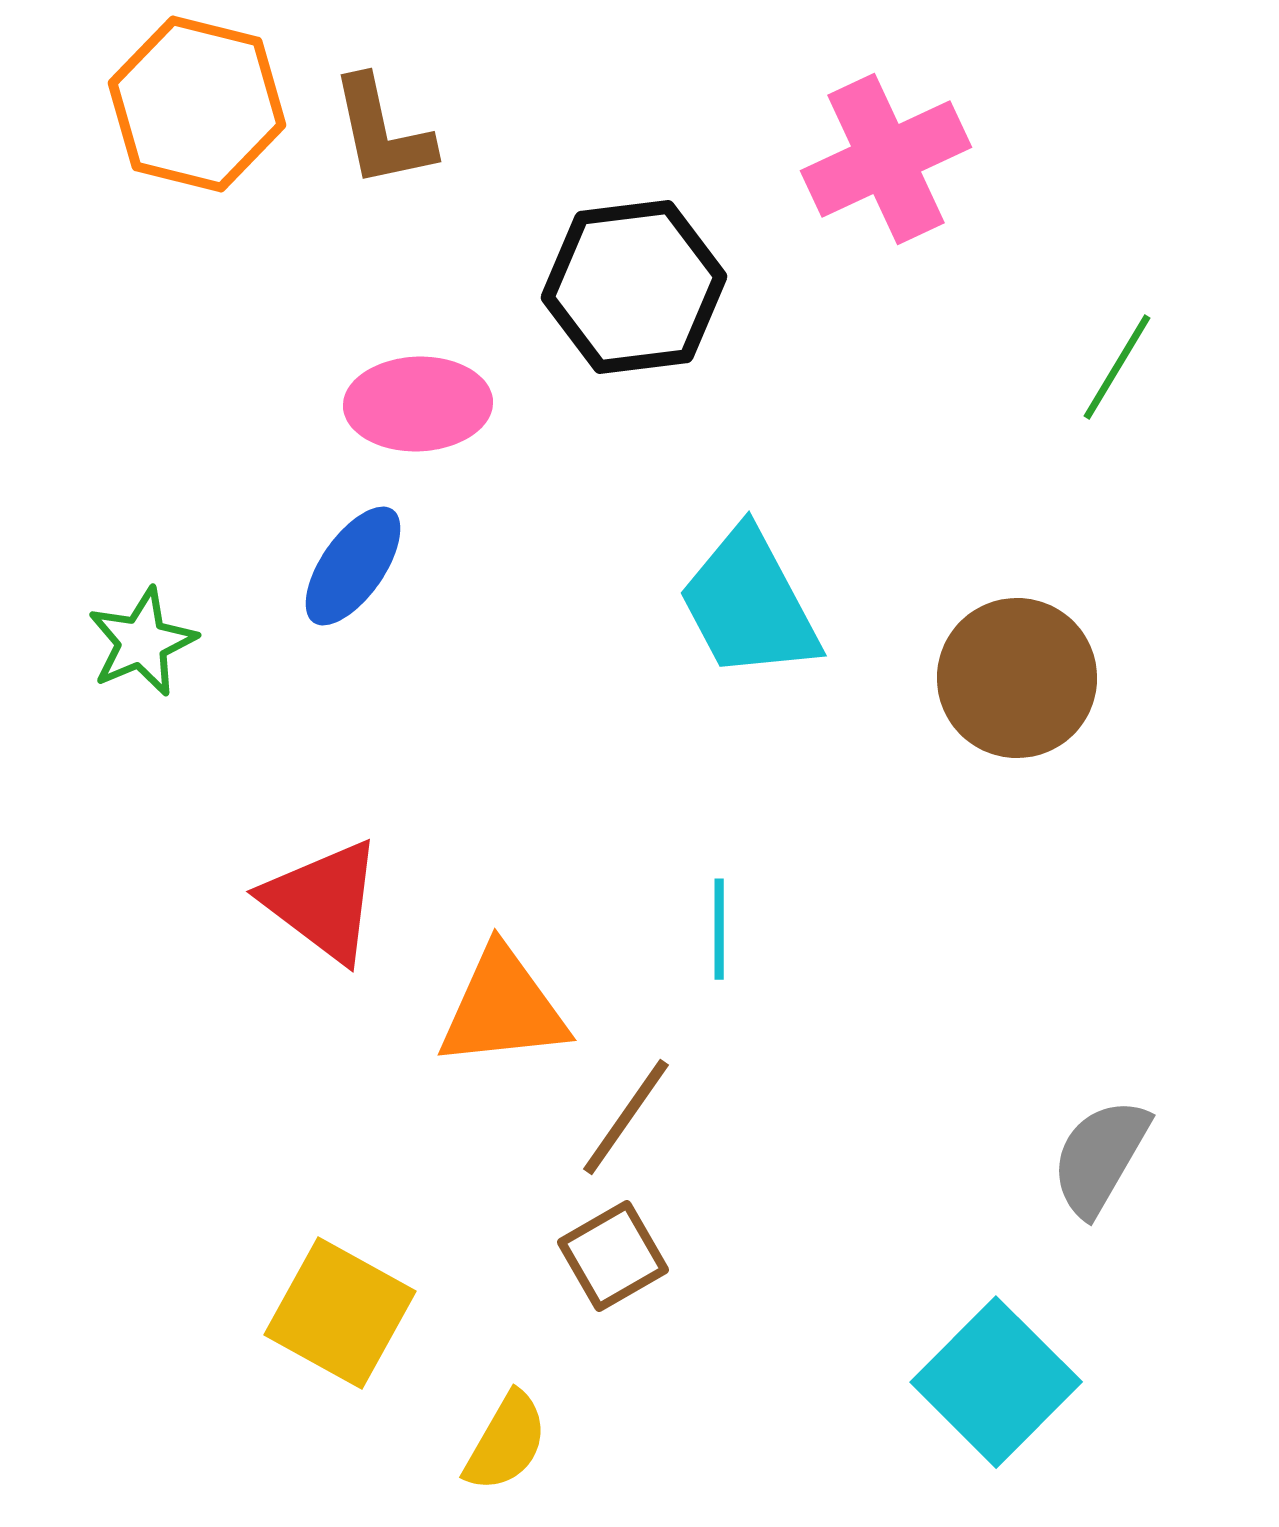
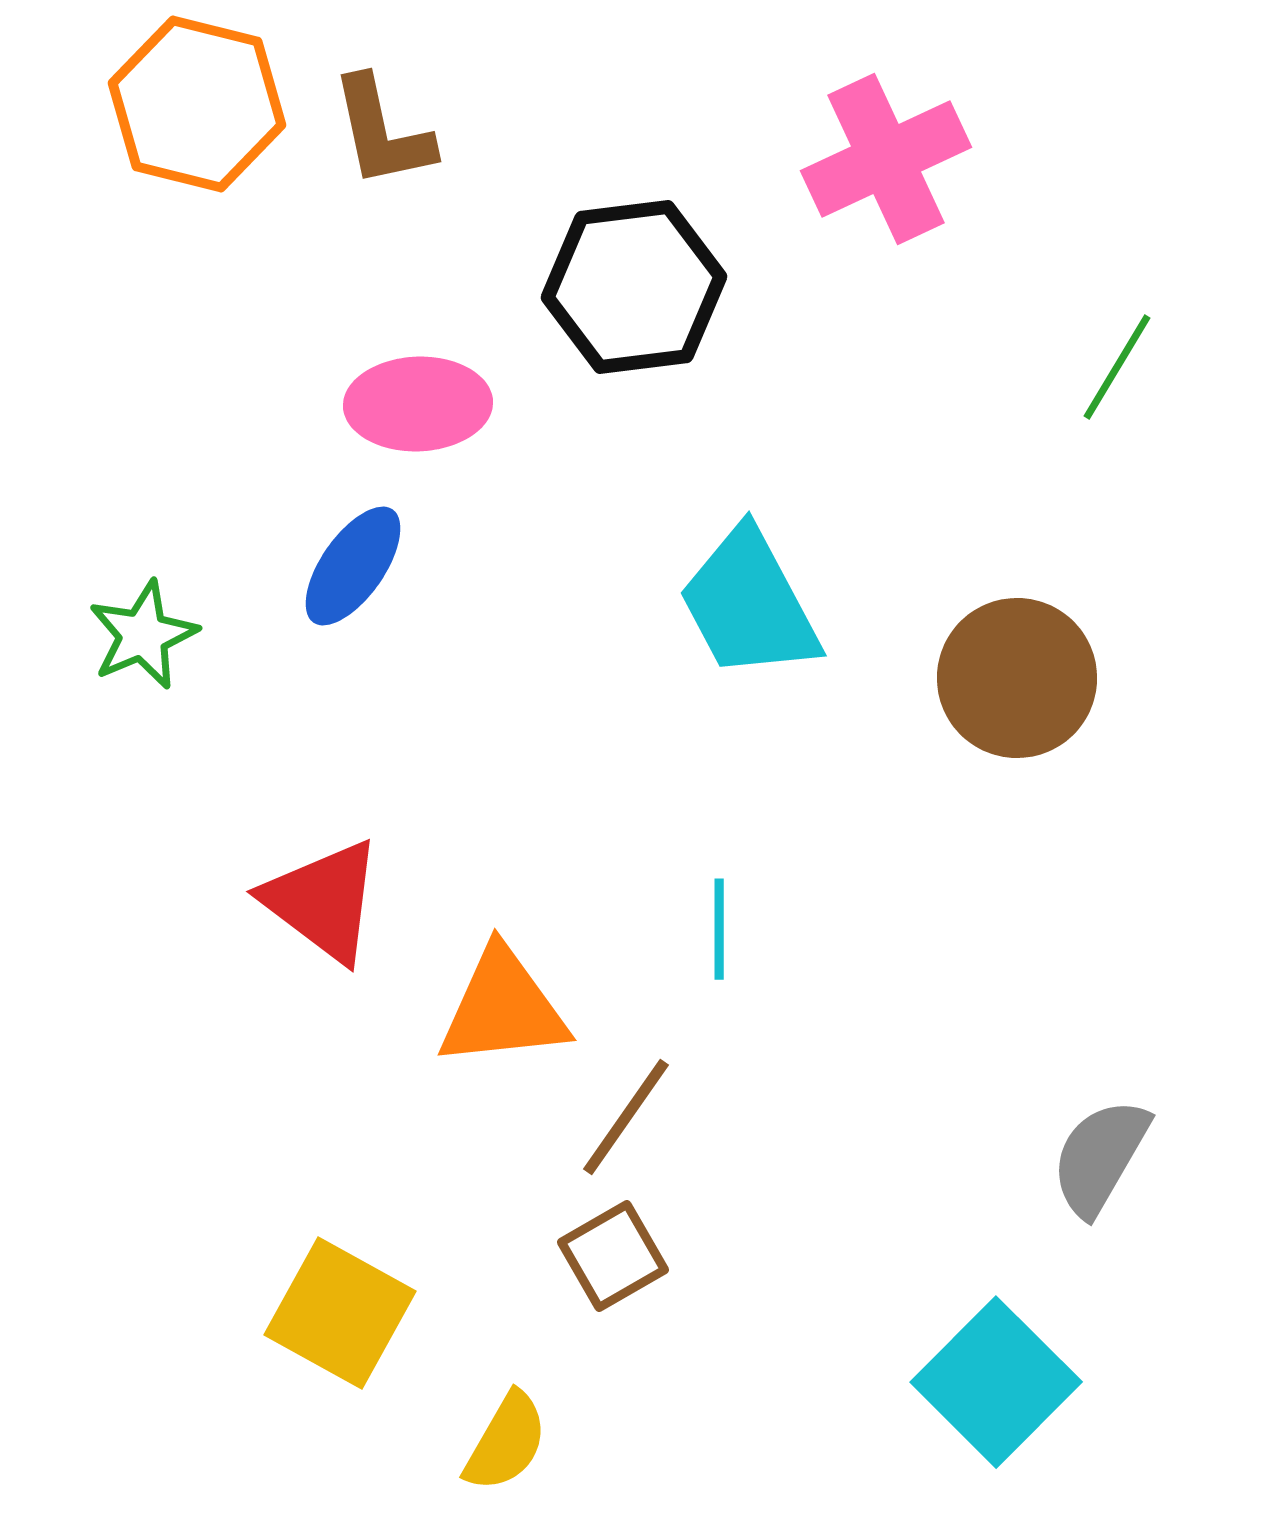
green star: moved 1 px right, 7 px up
